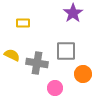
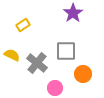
yellow rectangle: moved 2 px down; rotated 32 degrees counterclockwise
gray cross: rotated 30 degrees clockwise
